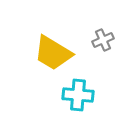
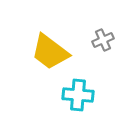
yellow trapezoid: moved 3 px left, 1 px up; rotated 6 degrees clockwise
